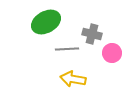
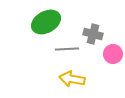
gray cross: moved 1 px right
pink circle: moved 1 px right, 1 px down
yellow arrow: moved 1 px left
